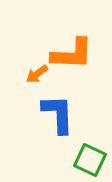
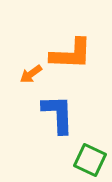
orange L-shape: moved 1 px left
orange arrow: moved 6 px left
